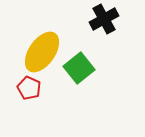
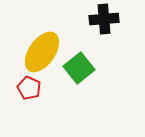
black cross: rotated 24 degrees clockwise
